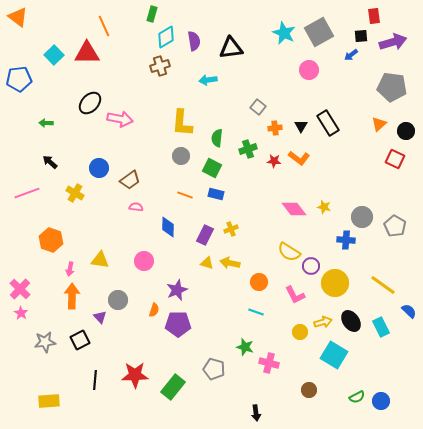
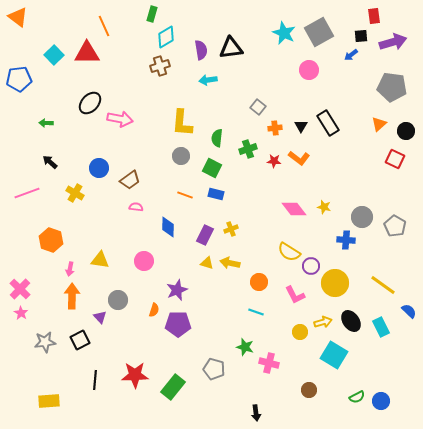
purple semicircle at (194, 41): moved 7 px right, 9 px down
